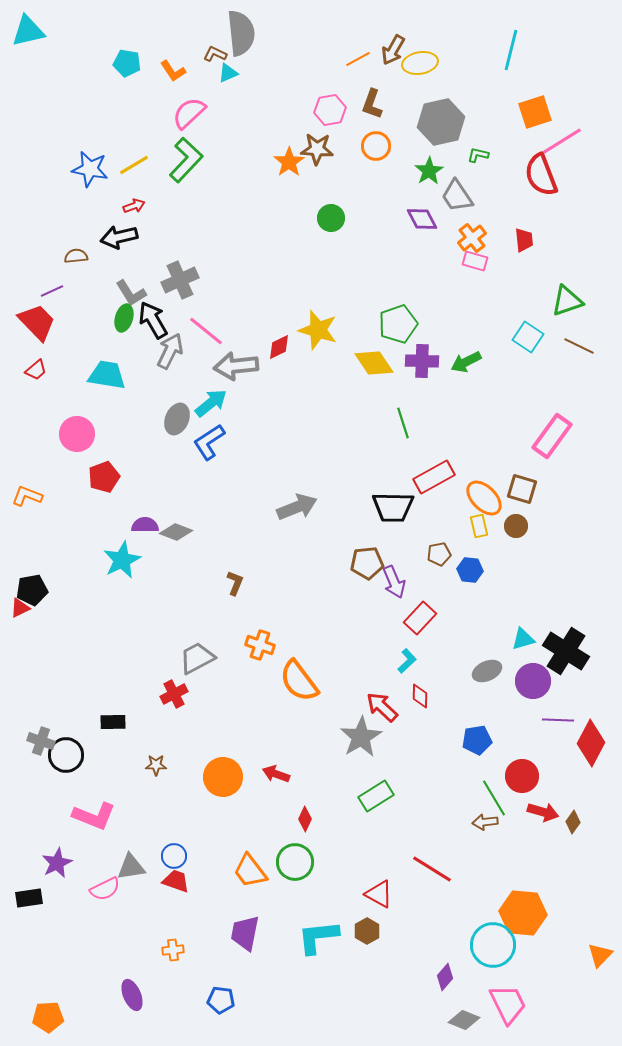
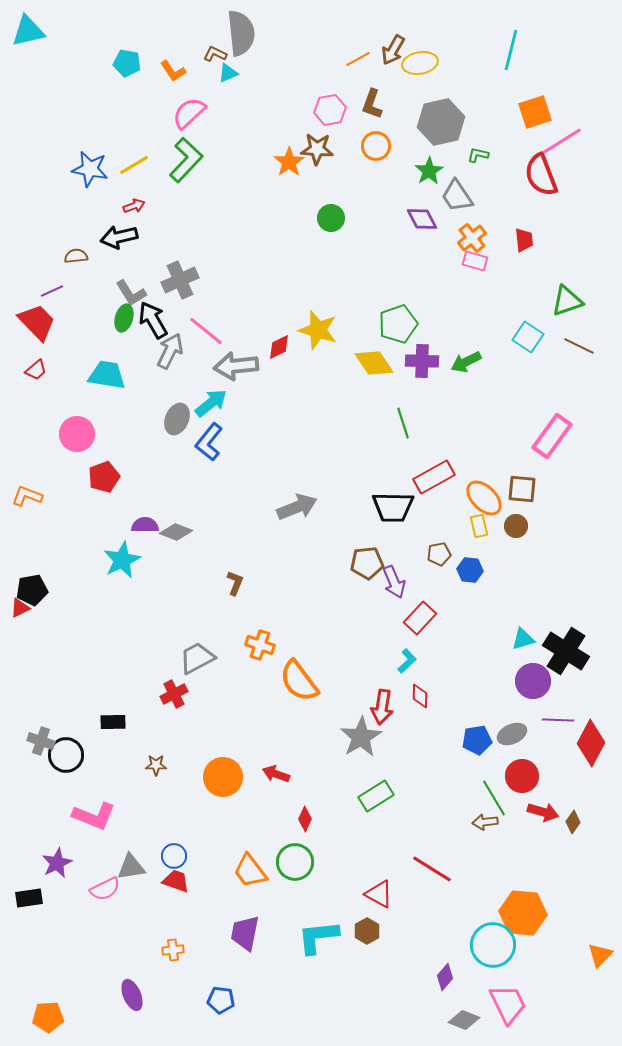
blue L-shape at (209, 442): rotated 18 degrees counterclockwise
brown square at (522, 489): rotated 12 degrees counterclockwise
gray ellipse at (487, 671): moved 25 px right, 63 px down
red arrow at (382, 707): rotated 124 degrees counterclockwise
